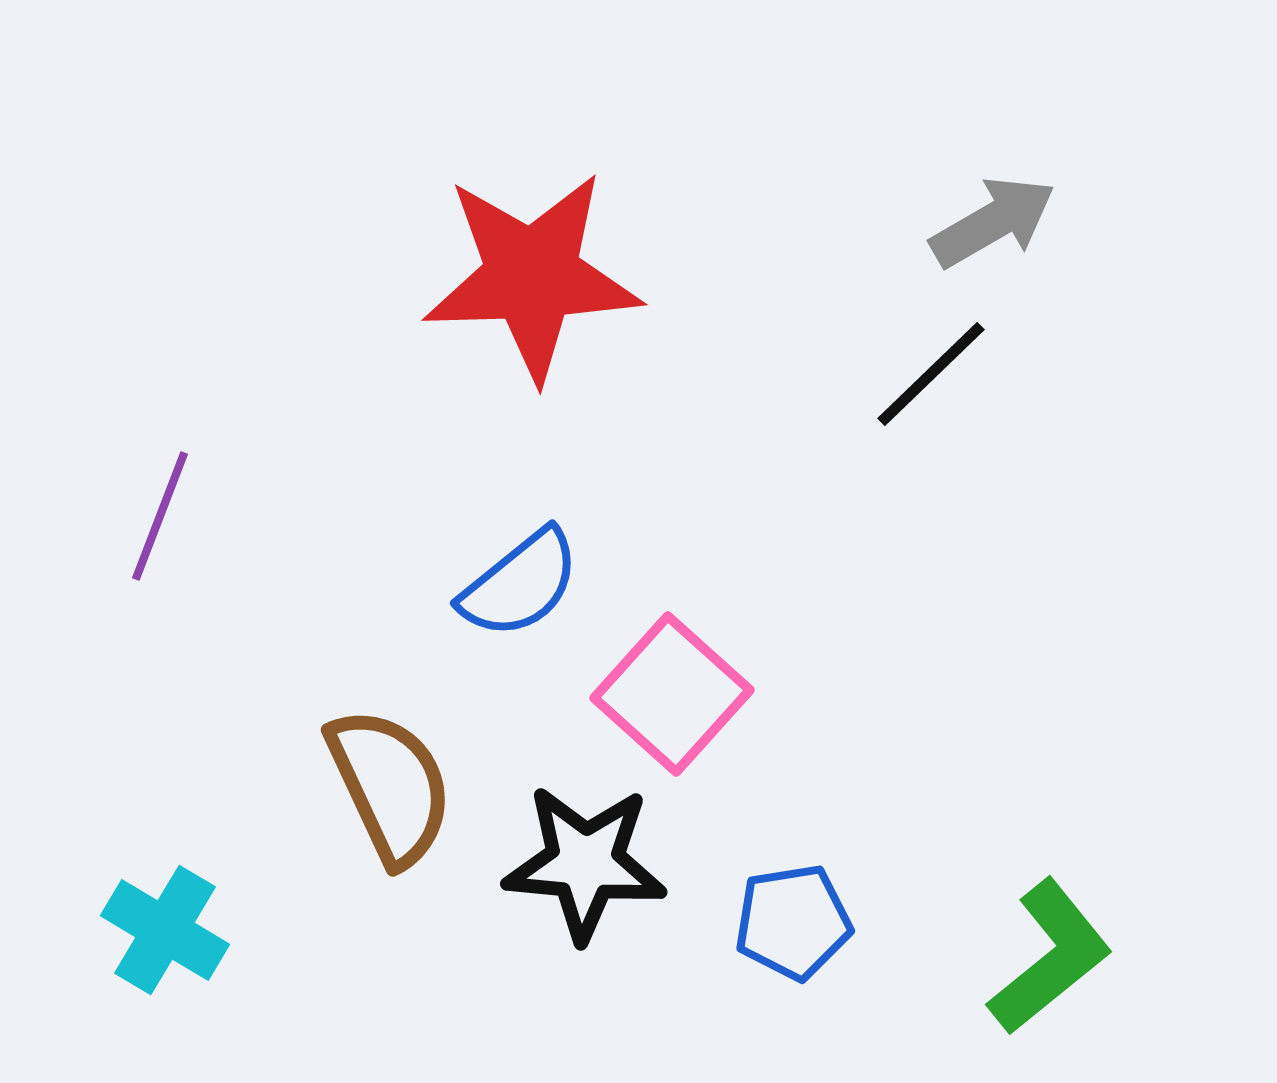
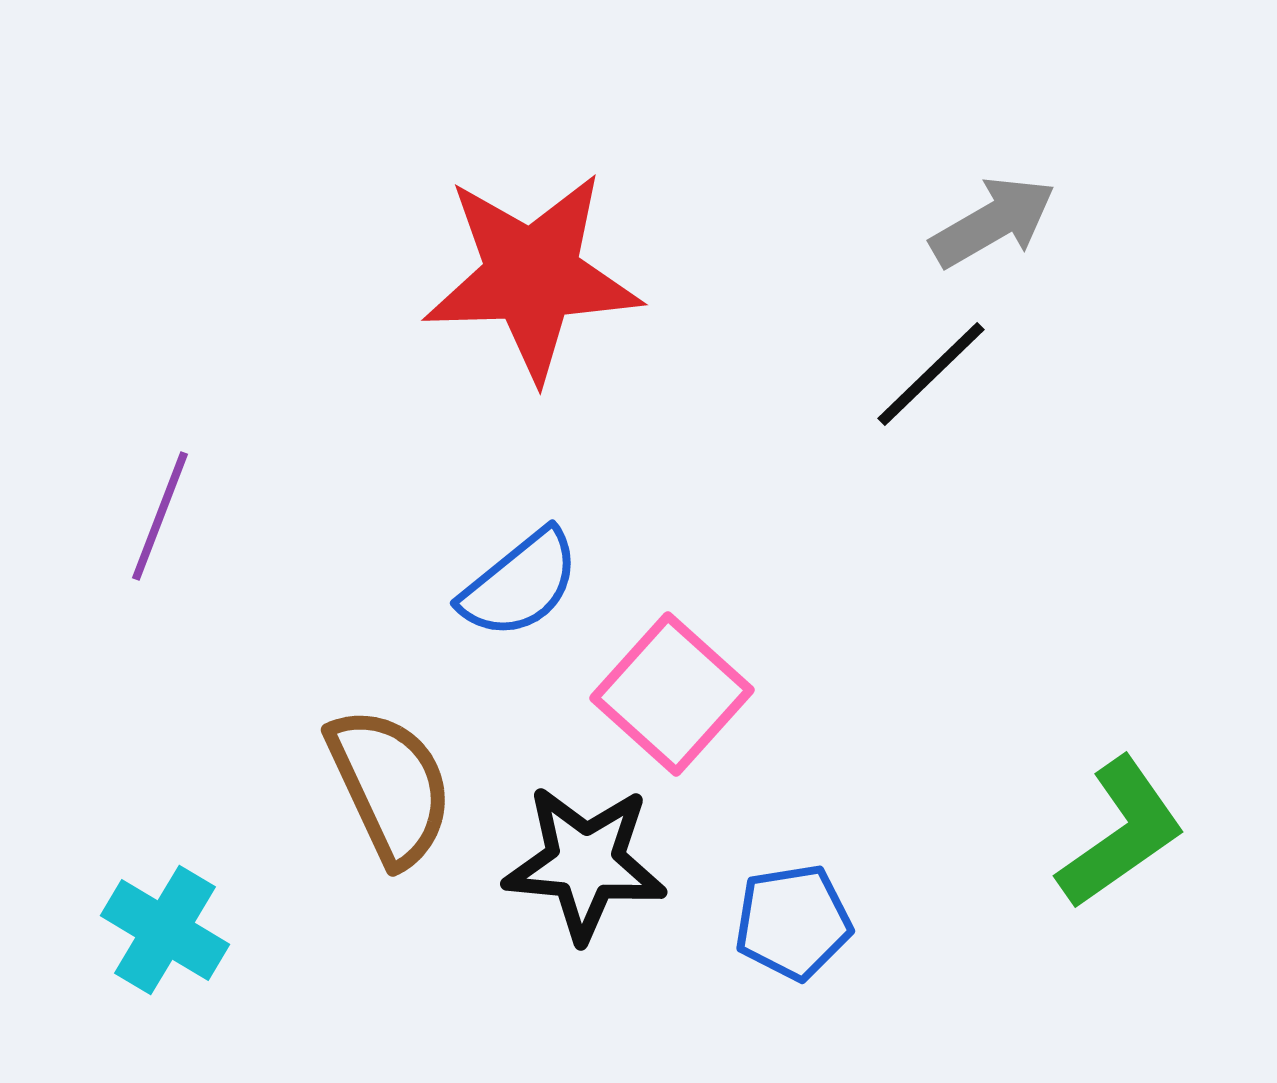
green L-shape: moved 71 px right, 124 px up; rotated 4 degrees clockwise
